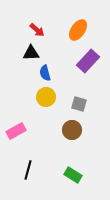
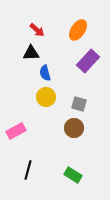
brown circle: moved 2 px right, 2 px up
